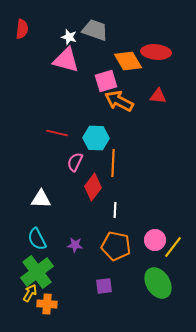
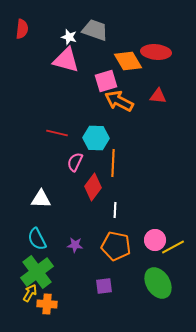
yellow line: rotated 25 degrees clockwise
